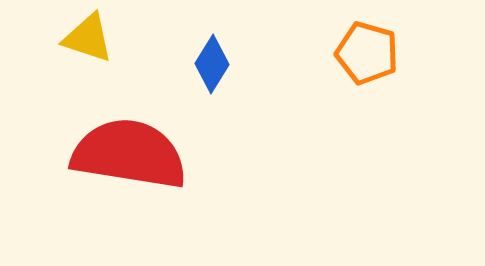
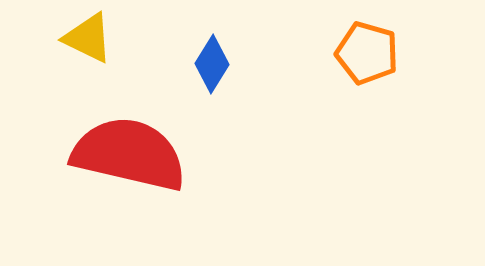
yellow triangle: rotated 8 degrees clockwise
red semicircle: rotated 4 degrees clockwise
